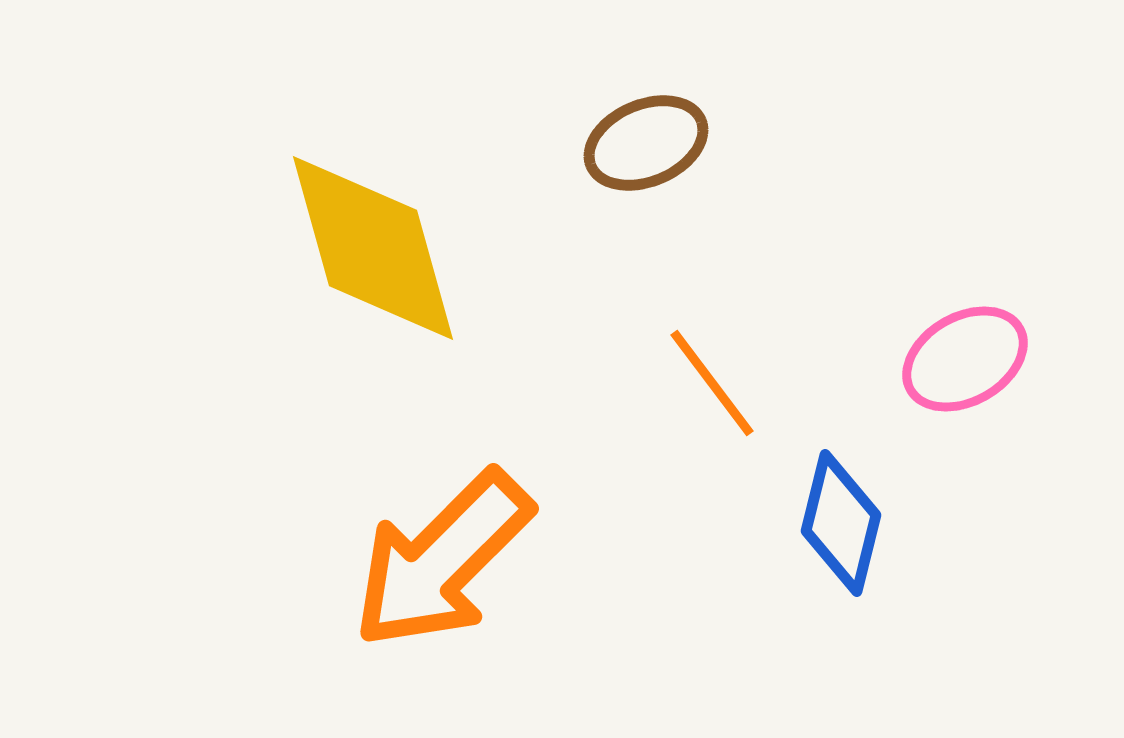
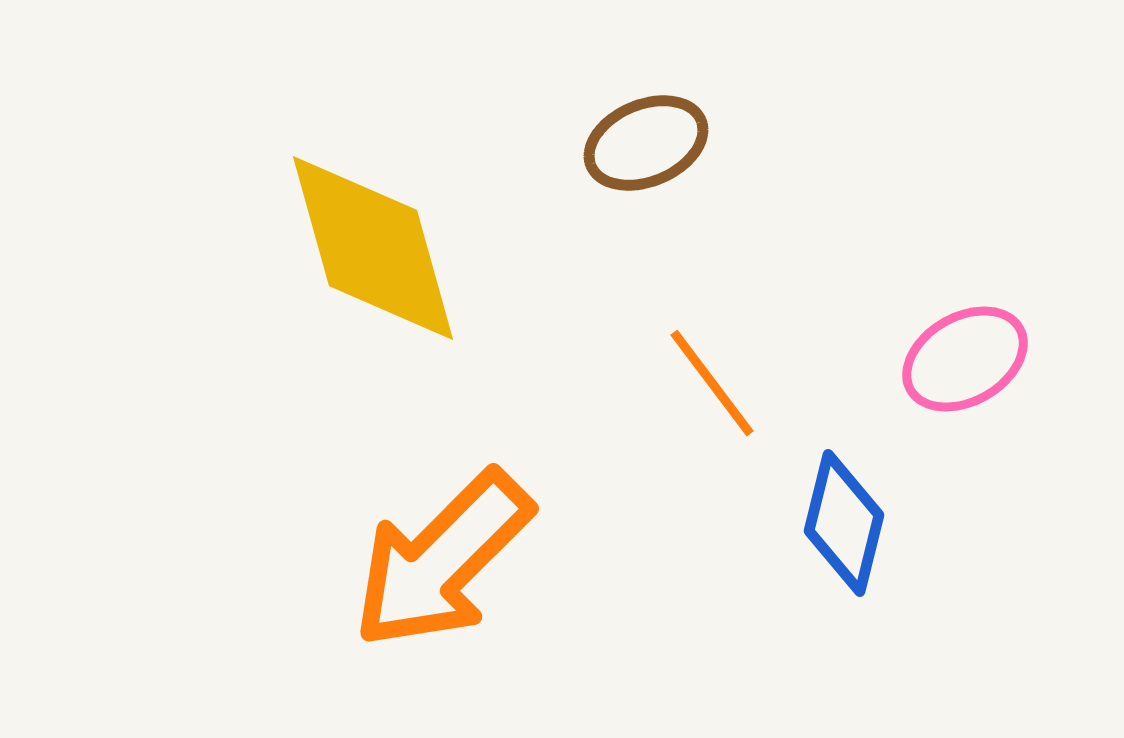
blue diamond: moved 3 px right
